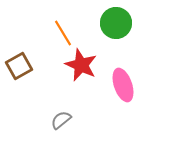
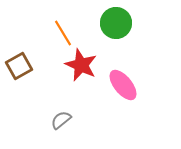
pink ellipse: rotated 20 degrees counterclockwise
